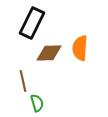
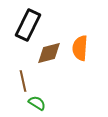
black rectangle: moved 4 px left, 2 px down
brown diamond: rotated 12 degrees counterclockwise
green semicircle: rotated 42 degrees counterclockwise
